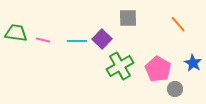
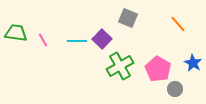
gray square: rotated 24 degrees clockwise
pink line: rotated 48 degrees clockwise
